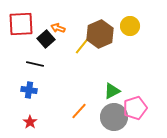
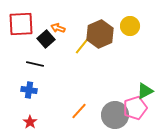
green triangle: moved 33 px right
gray circle: moved 1 px right, 2 px up
